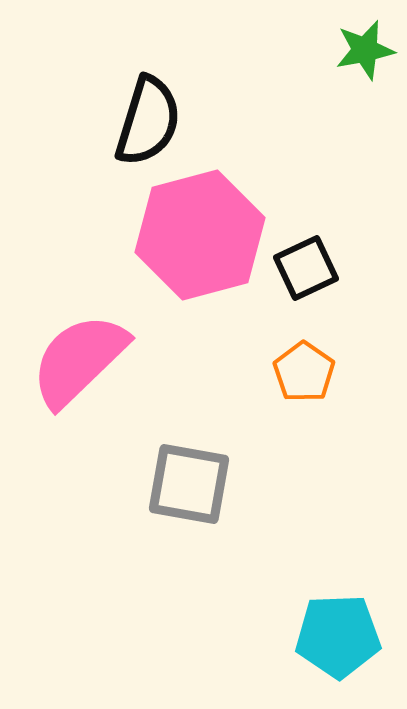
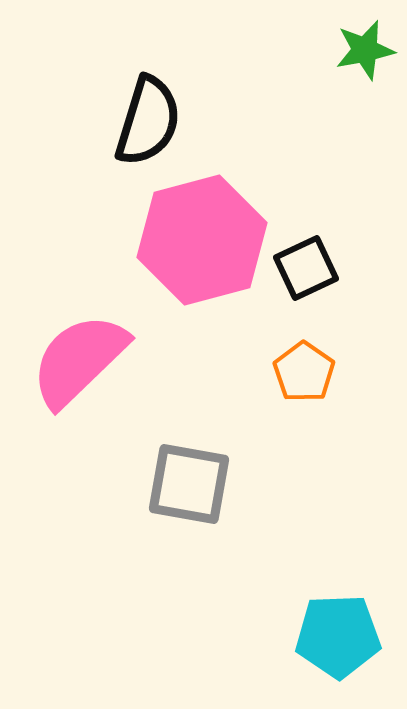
pink hexagon: moved 2 px right, 5 px down
